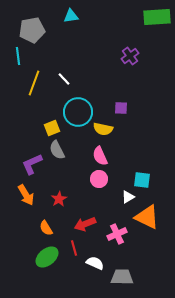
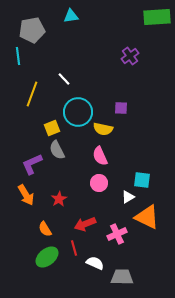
yellow line: moved 2 px left, 11 px down
pink circle: moved 4 px down
orange semicircle: moved 1 px left, 1 px down
